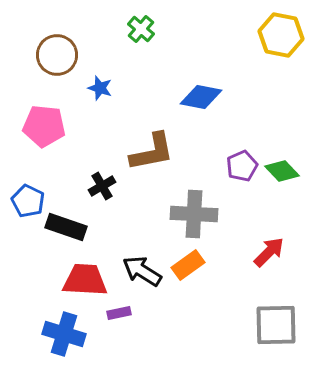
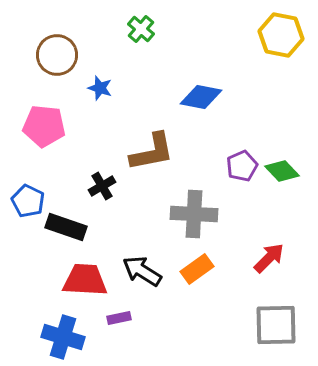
red arrow: moved 6 px down
orange rectangle: moved 9 px right, 4 px down
purple rectangle: moved 5 px down
blue cross: moved 1 px left, 3 px down
